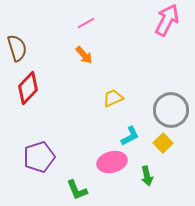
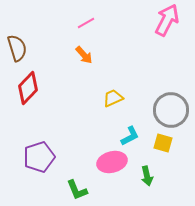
yellow square: rotated 30 degrees counterclockwise
